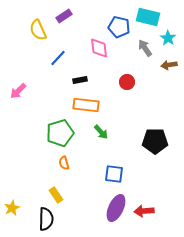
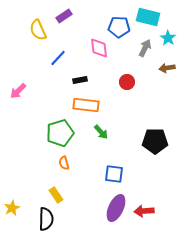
blue pentagon: rotated 10 degrees counterclockwise
gray arrow: rotated 60 degrees clockwise
brown arrow: moved 2 px left, 3 px down
